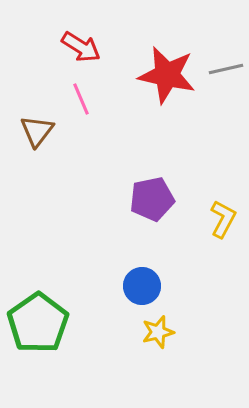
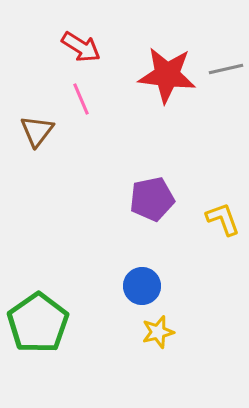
red star: rotated 6 degrees counterclockwise
yellow L-shape: rotated 48 degrees counterclockwise
